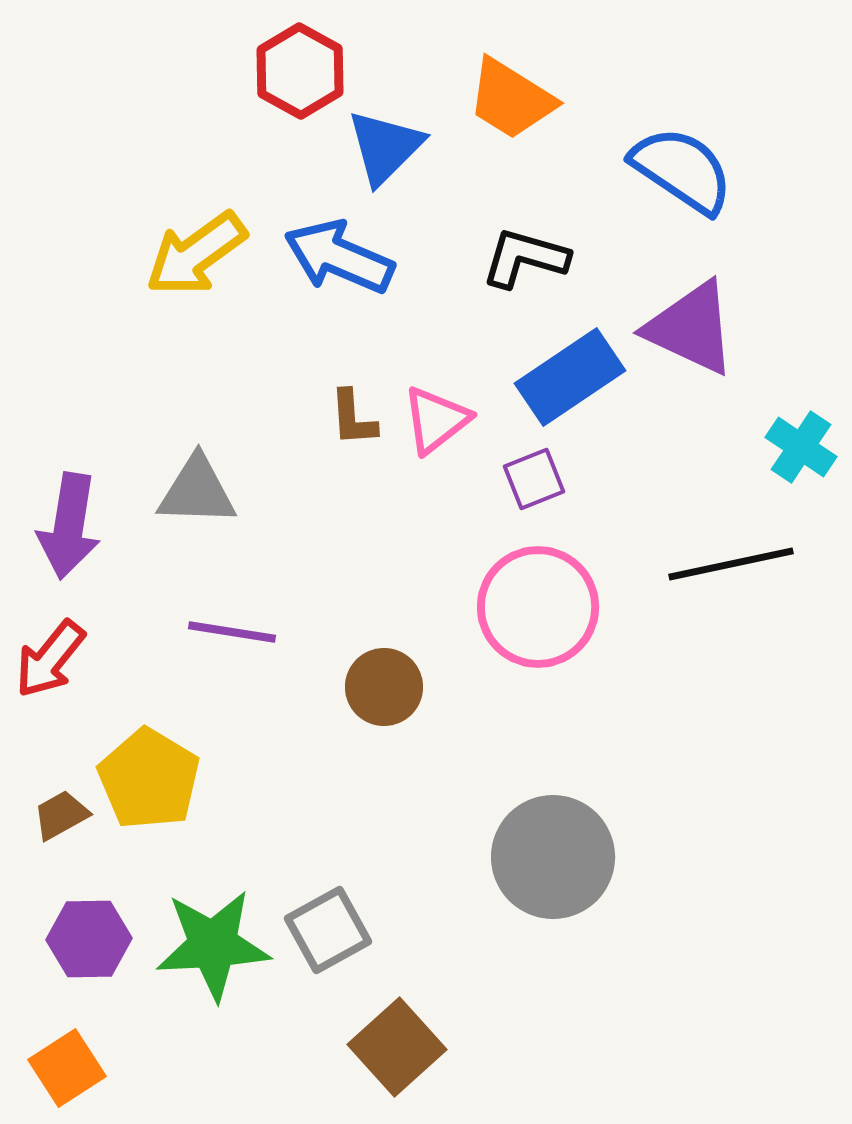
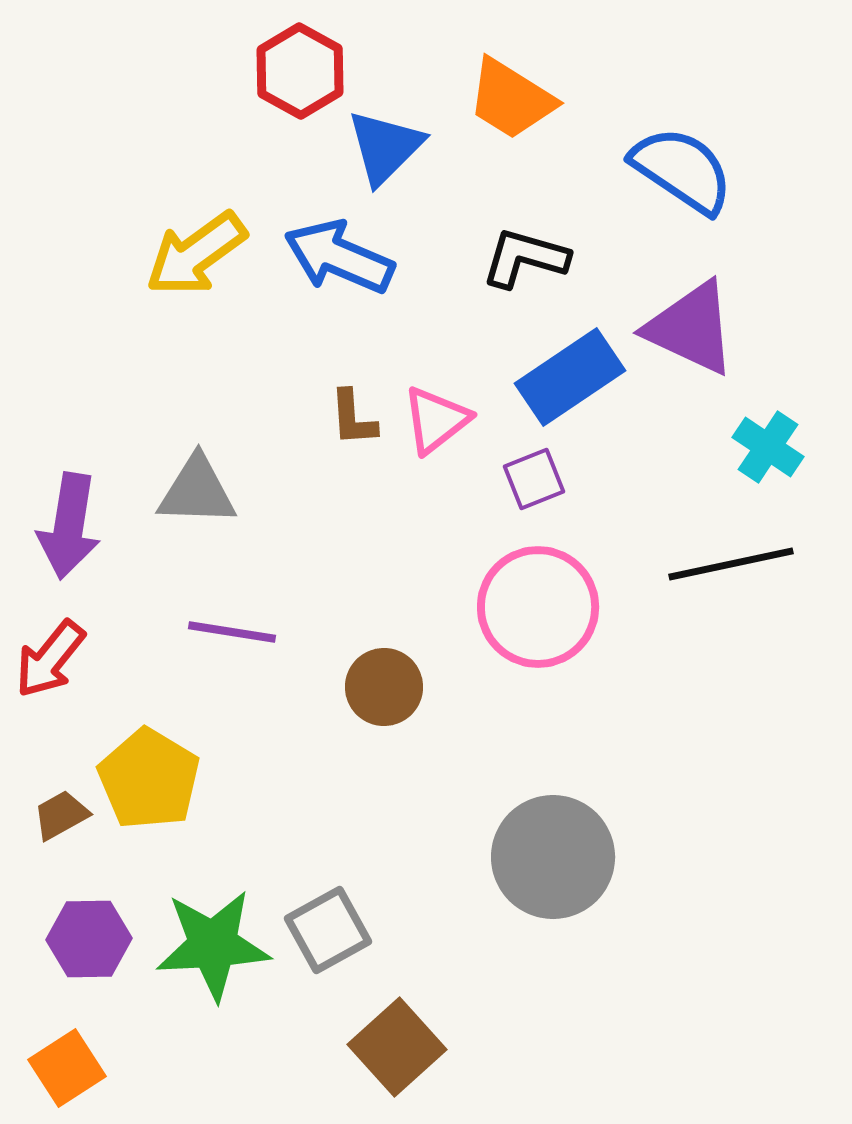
cyan cross: moved 33 px left
